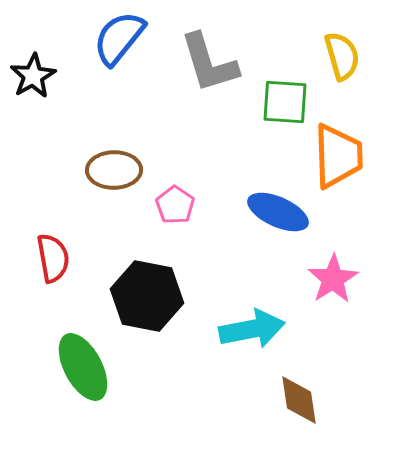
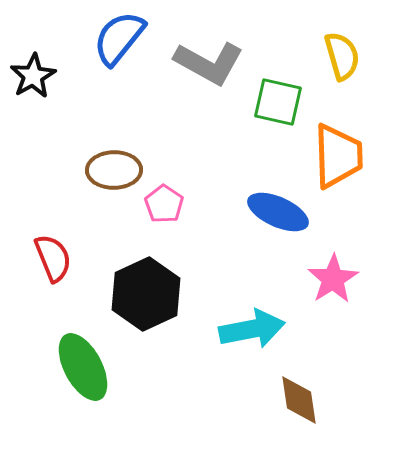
gray L-shape: rotated 44 degrees counterclockwise
green square: moved 7 px left; rotated 9 degrees clockwise
pink pentagon: moved 11 px left, 1 px up
red semicircle: rotated 12 degrees counterclockwise
black hexagon: moved 1 px left, 2 px up; rotated 24 degrees clockwise
